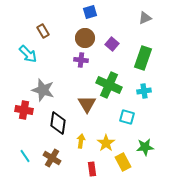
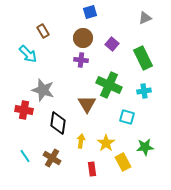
brown circle: moved 2 px left
green rectangle: rotated 45 degrees counterclockwise
